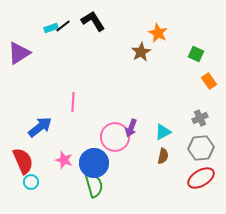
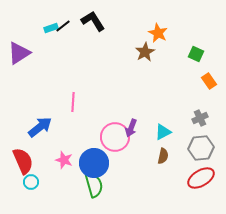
brown star: moved 4 px right
